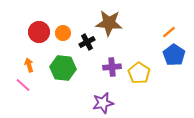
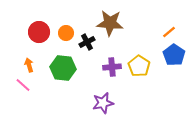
brown star: moved 1 px right
orange circle: moved 3 px right
yellow pentagon: moved 7 px up
